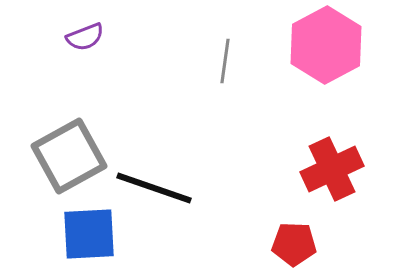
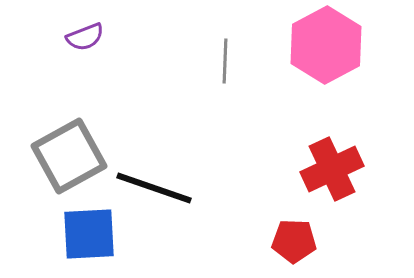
gray line: rotated 6 degrees counterclockwise
red pentagon: moved 3 px up
